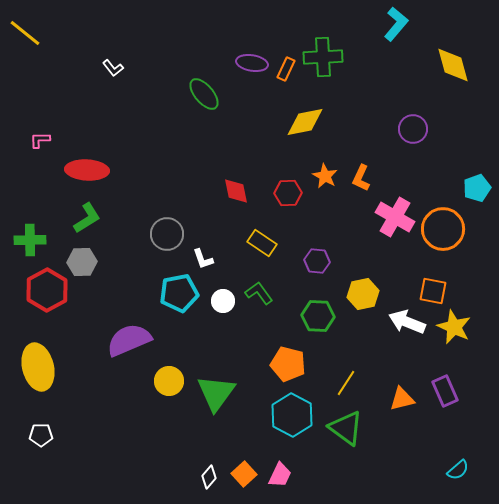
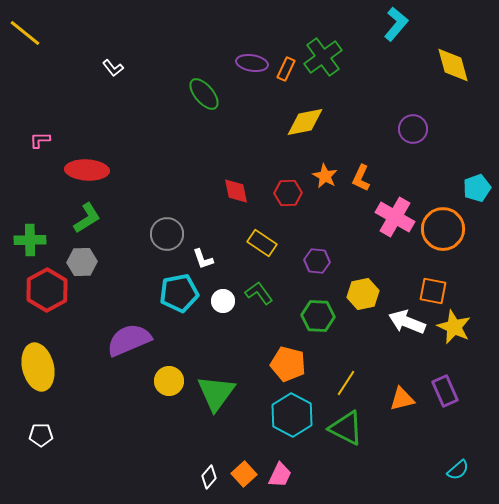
green cross at (323, 57): rotated 33 degrees counterclockwise
green triangle at (346, 428): rotated 9 degrees counterclockwise
